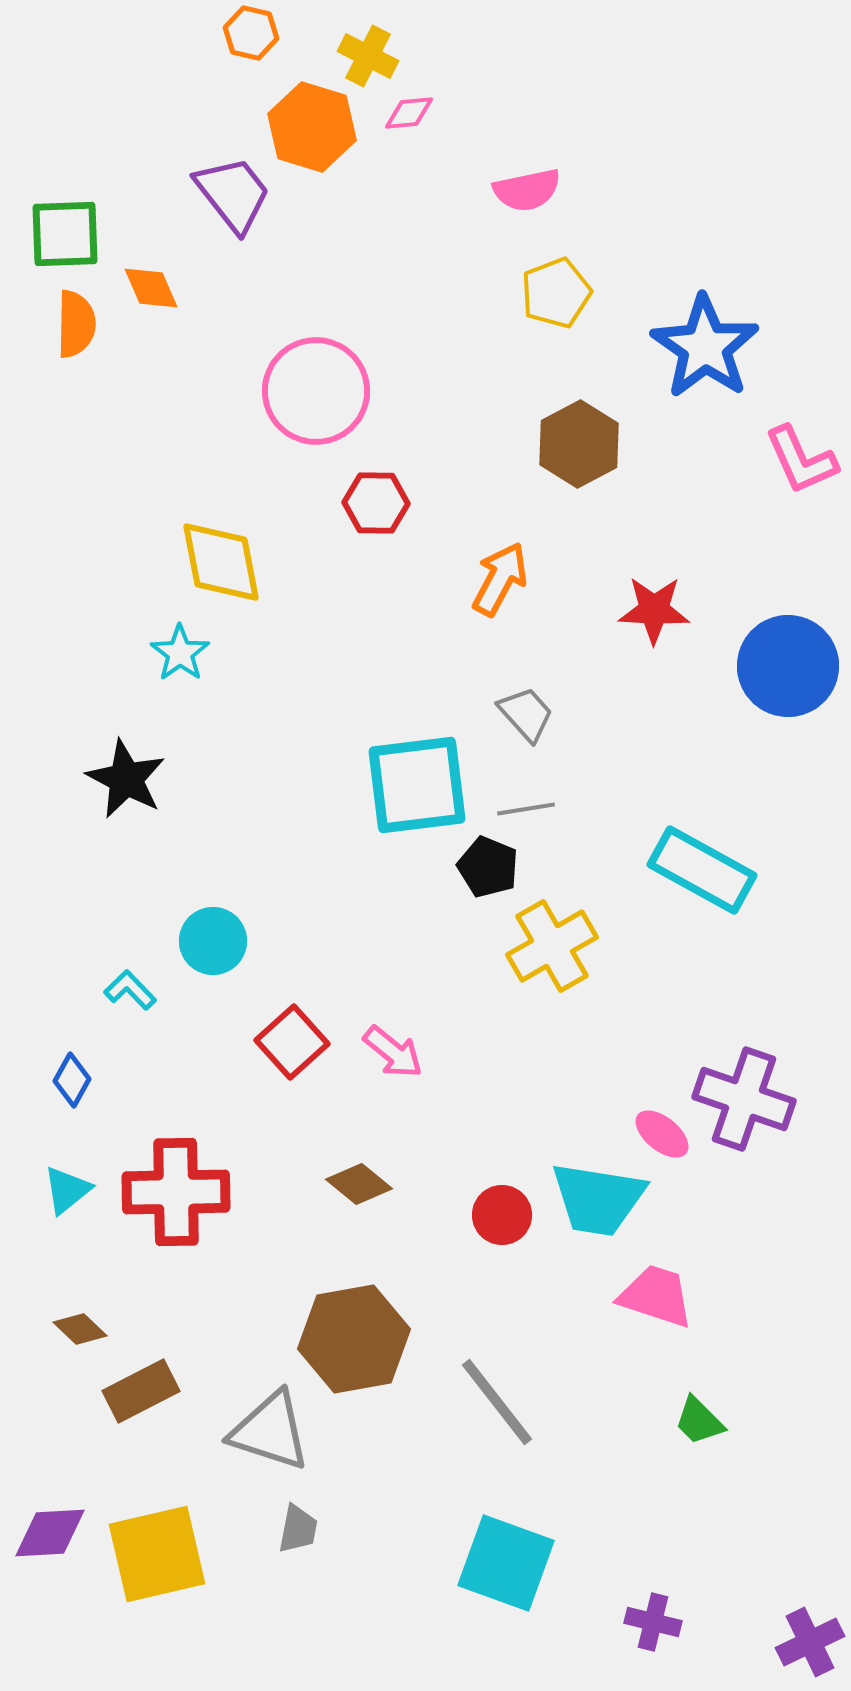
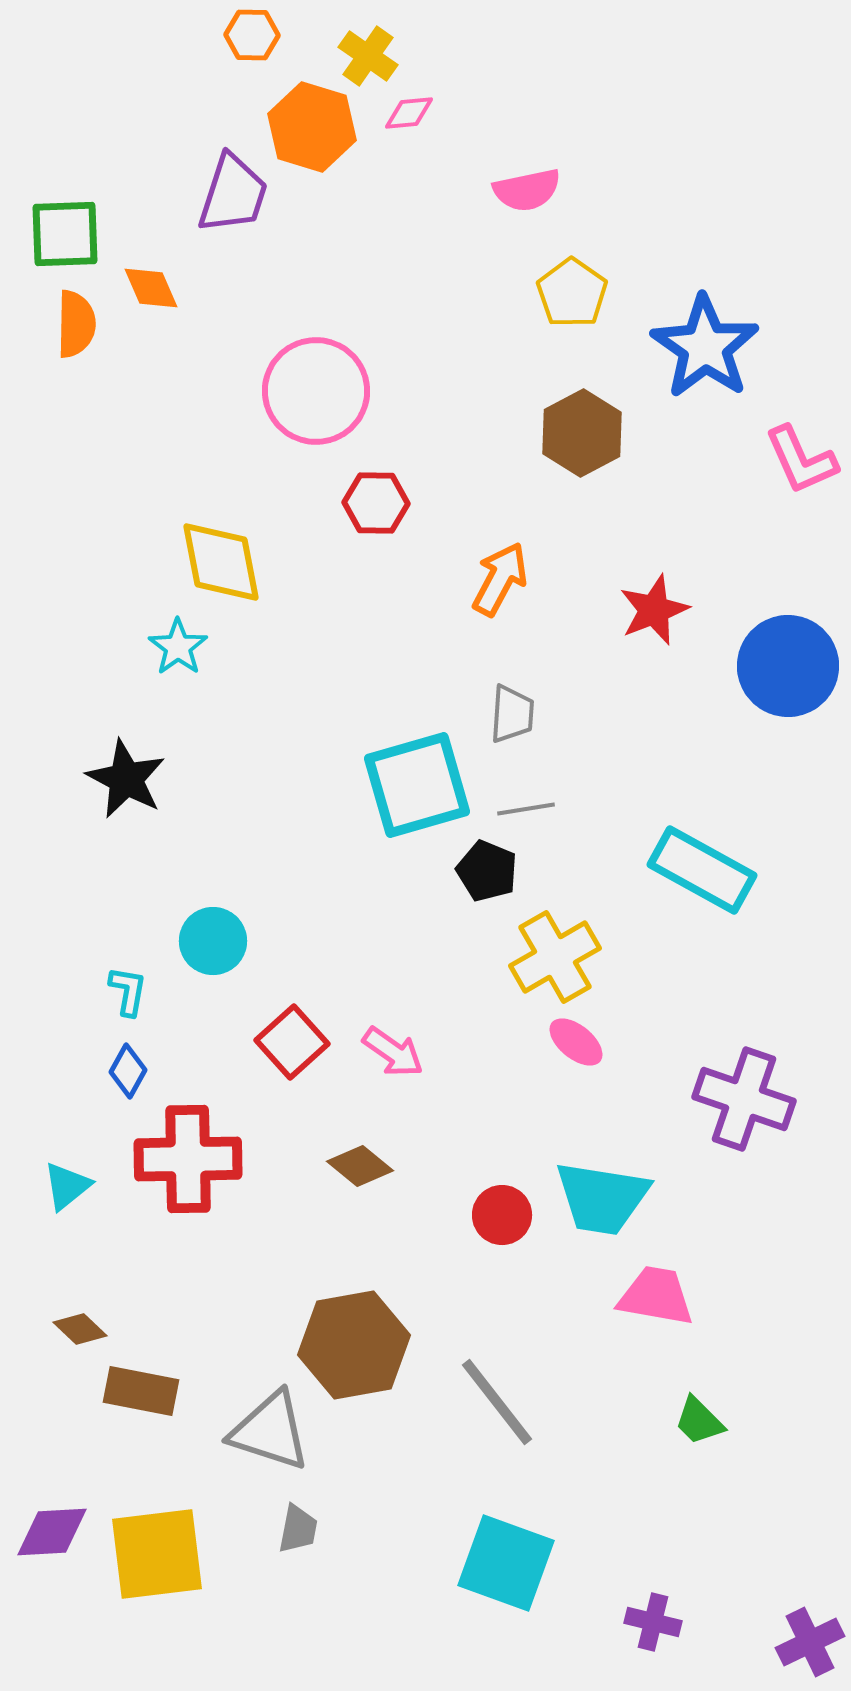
orange hexagon at (251, 33): moved 1 px right, 2 px down; rotated 12 degrees counterclockwise
yellow cross at (368, 56): rotated 8 degrees clockwise
purple trapezoid at (233, 194): rotated 56 degrees clockwise
yellow pentagon at (556, 293): moved 16 px right; rotated 16 degrees counterclockwise
brown hexagon at (579, 444): moved 3 px right, 11 px up
red star at (654, 610): rotated 24 degrees counterclockwise
cyan star at (180, 653): moved 2 px left, 6 px up
gray trapezoid at (526, 714): moved 14 px left; rotated 46 degrees clockwise
cyan square at (417, 785): rotated 9 degrees counterclockwise
black pentagon at (488, 867): moved 1 px left, 4 px down
yellow cross at (552, 946): moved 3 px right, 11 px down
cyan L-shape at (130, 990): moved 2 px left, 1 px down; rotated 54 degrees clockwise
pink arrow at (393, 1052): rotated 4 degrees counterclockwise
blue diamond at (72, 1080): moved 56 px right, 9 px up
pink ellipse at (662, 1134): moved 86 px left, 92 px up
brown diamond at (359, 1184): moved 1 px right, 18 px up
cyan triangle at (67, 1190): moved 4 px up
red cross at (176, 1192): moved 12 px right, 33 px up
cyan trapezoid at (598, 1199): moved 4 px right, 1 px up
pink trapezoid at (656, 1296): rotated 8 degrees counterclockwise
brown hexagon at (354, 1339): moved 6 px down
brown rectangle at (141, 1391): rotated 38 degrees clockwise
purple diamond at (50, 1533): moved 2 px right, 1 px up
yellow square at (157, 1554): rotated 6 degrees clockwise
